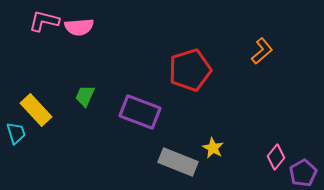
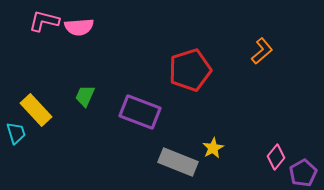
yellow star: rotated 15 degrees clockwise
